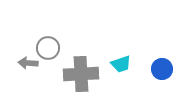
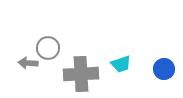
blue circle: moved 2 px right
